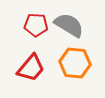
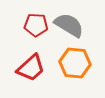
red trapezoid: rotated 8 degrees clockwise
